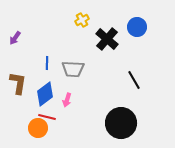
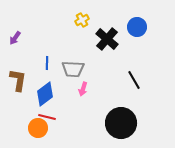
brown L-shape: moved 3 px up
pink arrow: moved 16 px right, 11 px up
